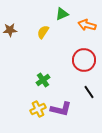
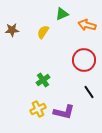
brown star: moved 2 px right
purple L-shape: moved 3 px right, 3 px down
